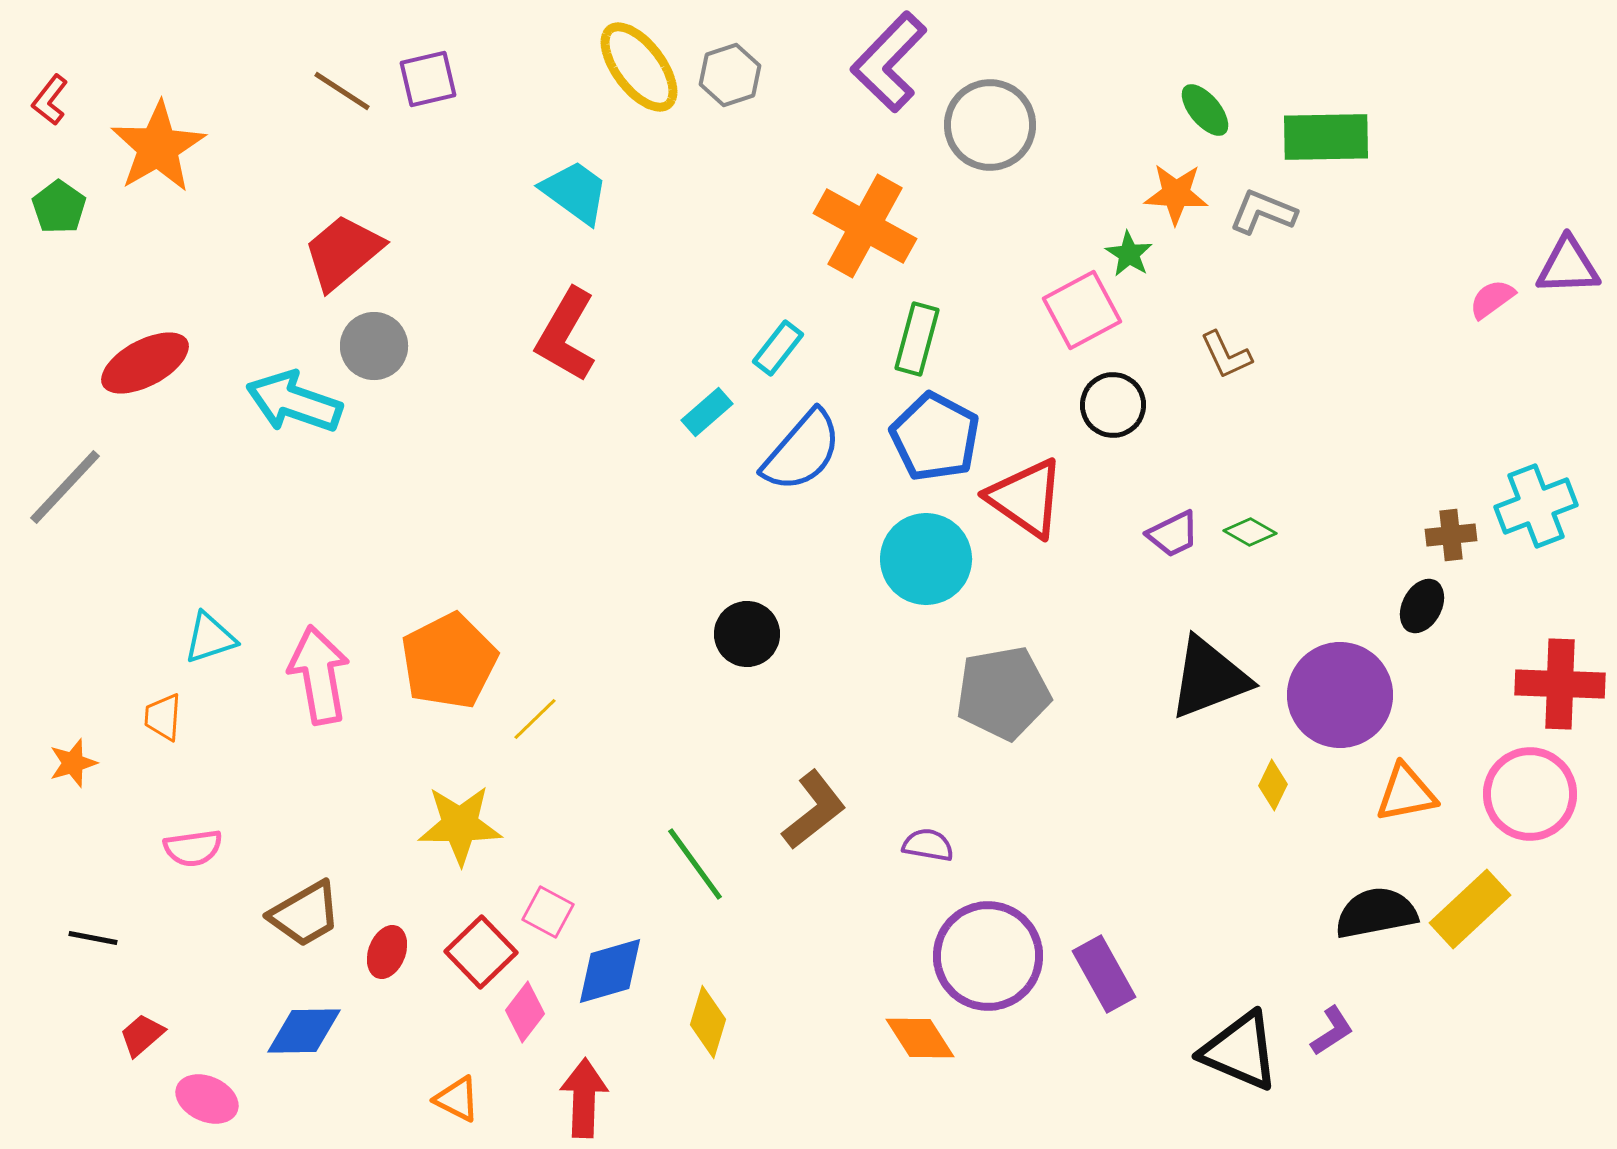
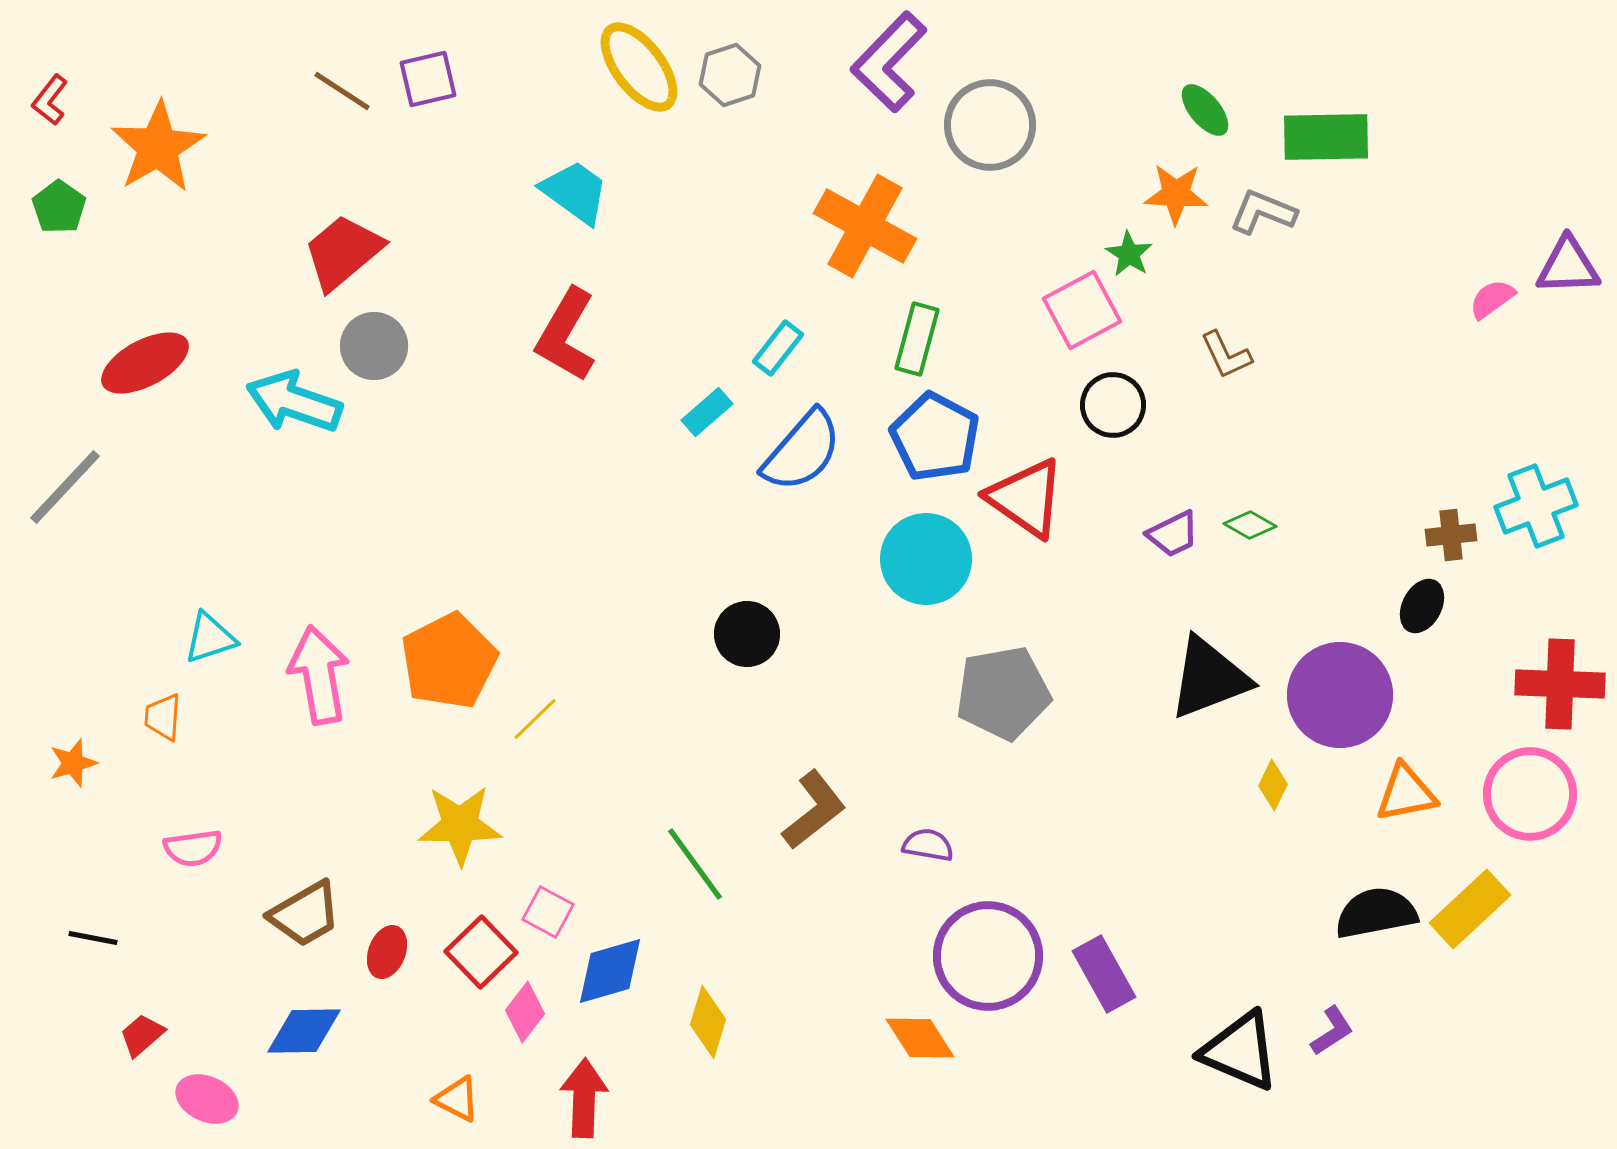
green diamond at (1250, 532): moved 7 px up
